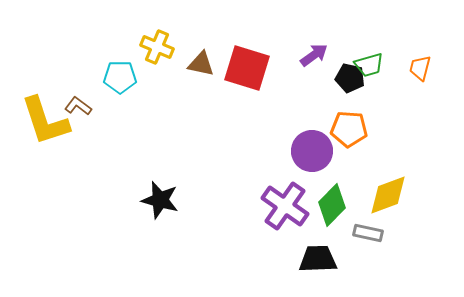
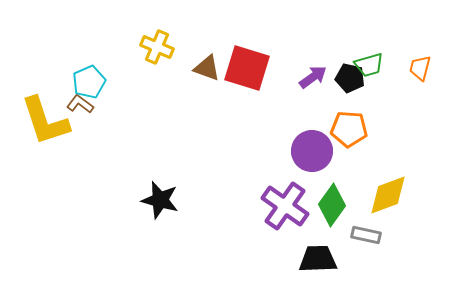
purple arrow: moved 1 px left, 22 px down
brown triangle: moved 6 px right, 4 px down; rotated 8 degrees clockwise
cyan pentagon: moved 31 px left, 5 px down; rotated 24 degrees counterclockwise
brown L-shape: moved 2 px right, 2 px up
green diamond: rotated 9 degrees counterclockwise
gray rectangle: moved 2 px left, 2 px down
